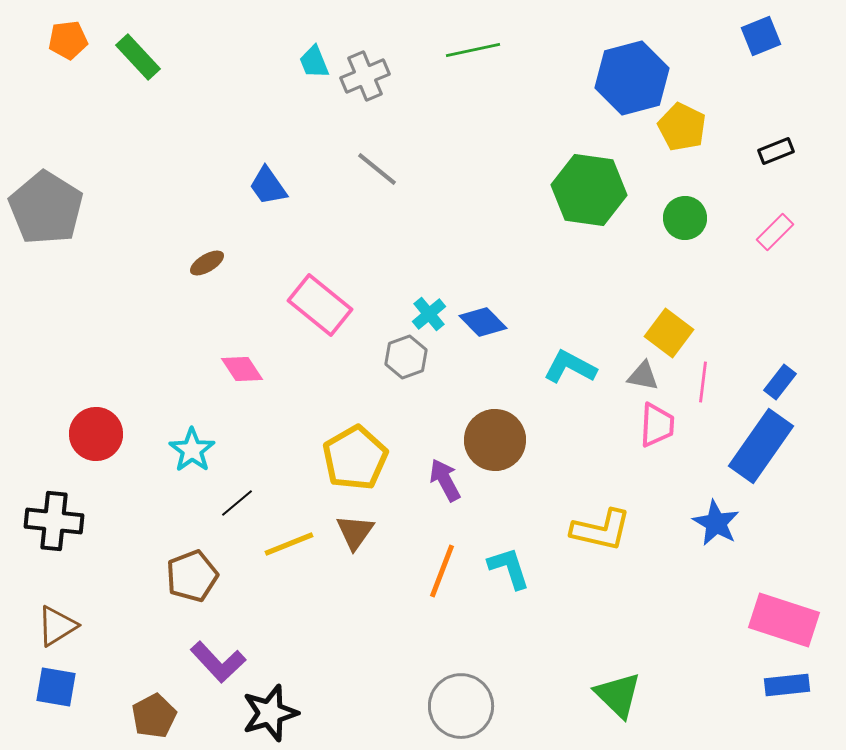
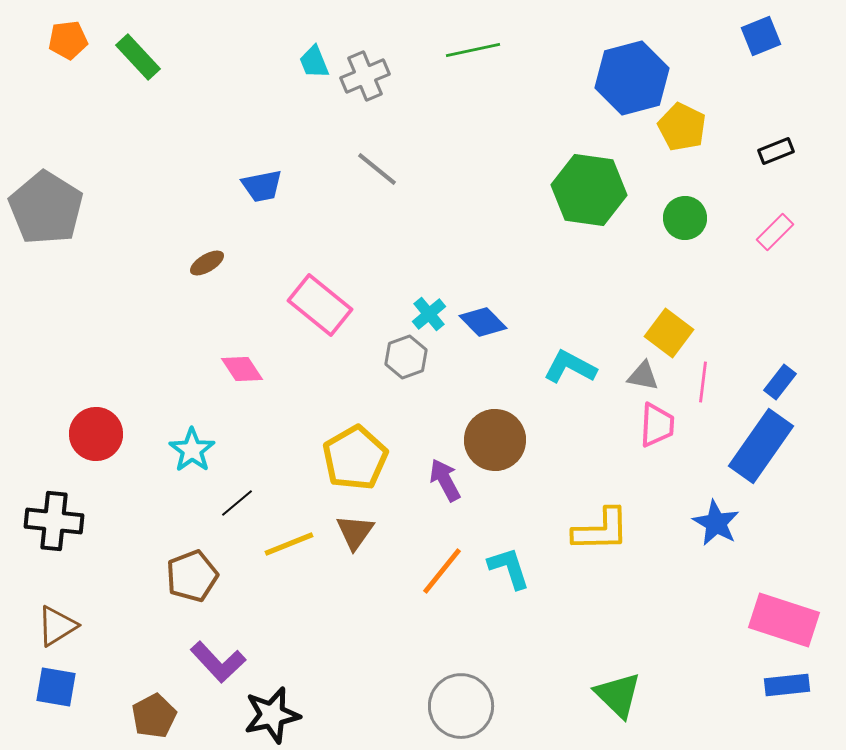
blue trapezoid at (268, 186): moved 6 px left; rotated 66 degrees counterclockwise
yellow L-shape at (601, 530): rotated 14 degrees counterclockwise
orange line at (442, 571): rotated 18 degrees clockwise
black star at (270, 713): moved 2 px right, 2 px down; rotated 4 degrees clockwise
